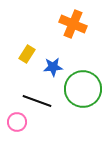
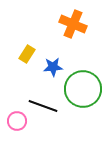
black line: moved 6 px right, 5 px down
pink circle: moved 1 px up
